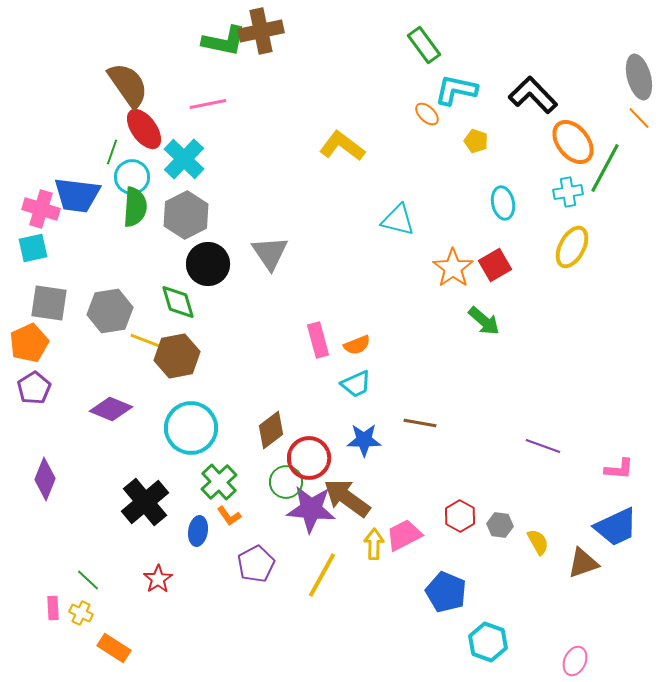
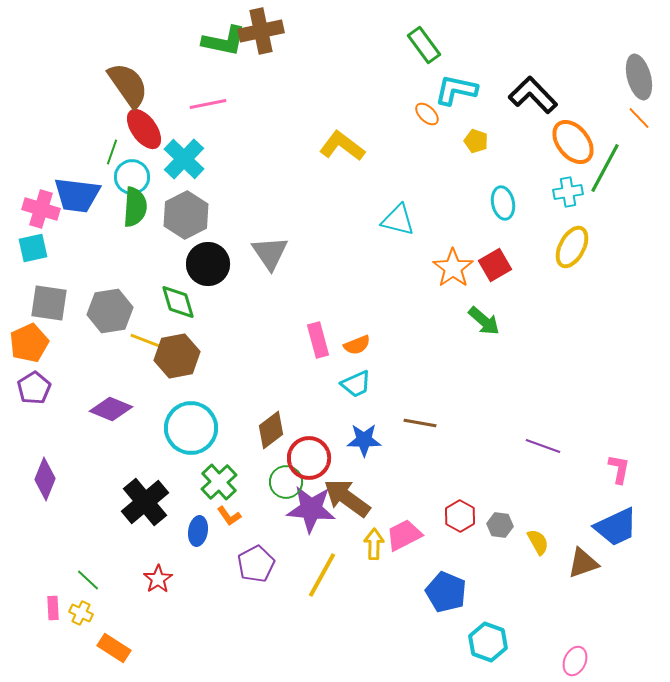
pink L-shape at (619, 469): rotated 84 degrees counterclockwise
